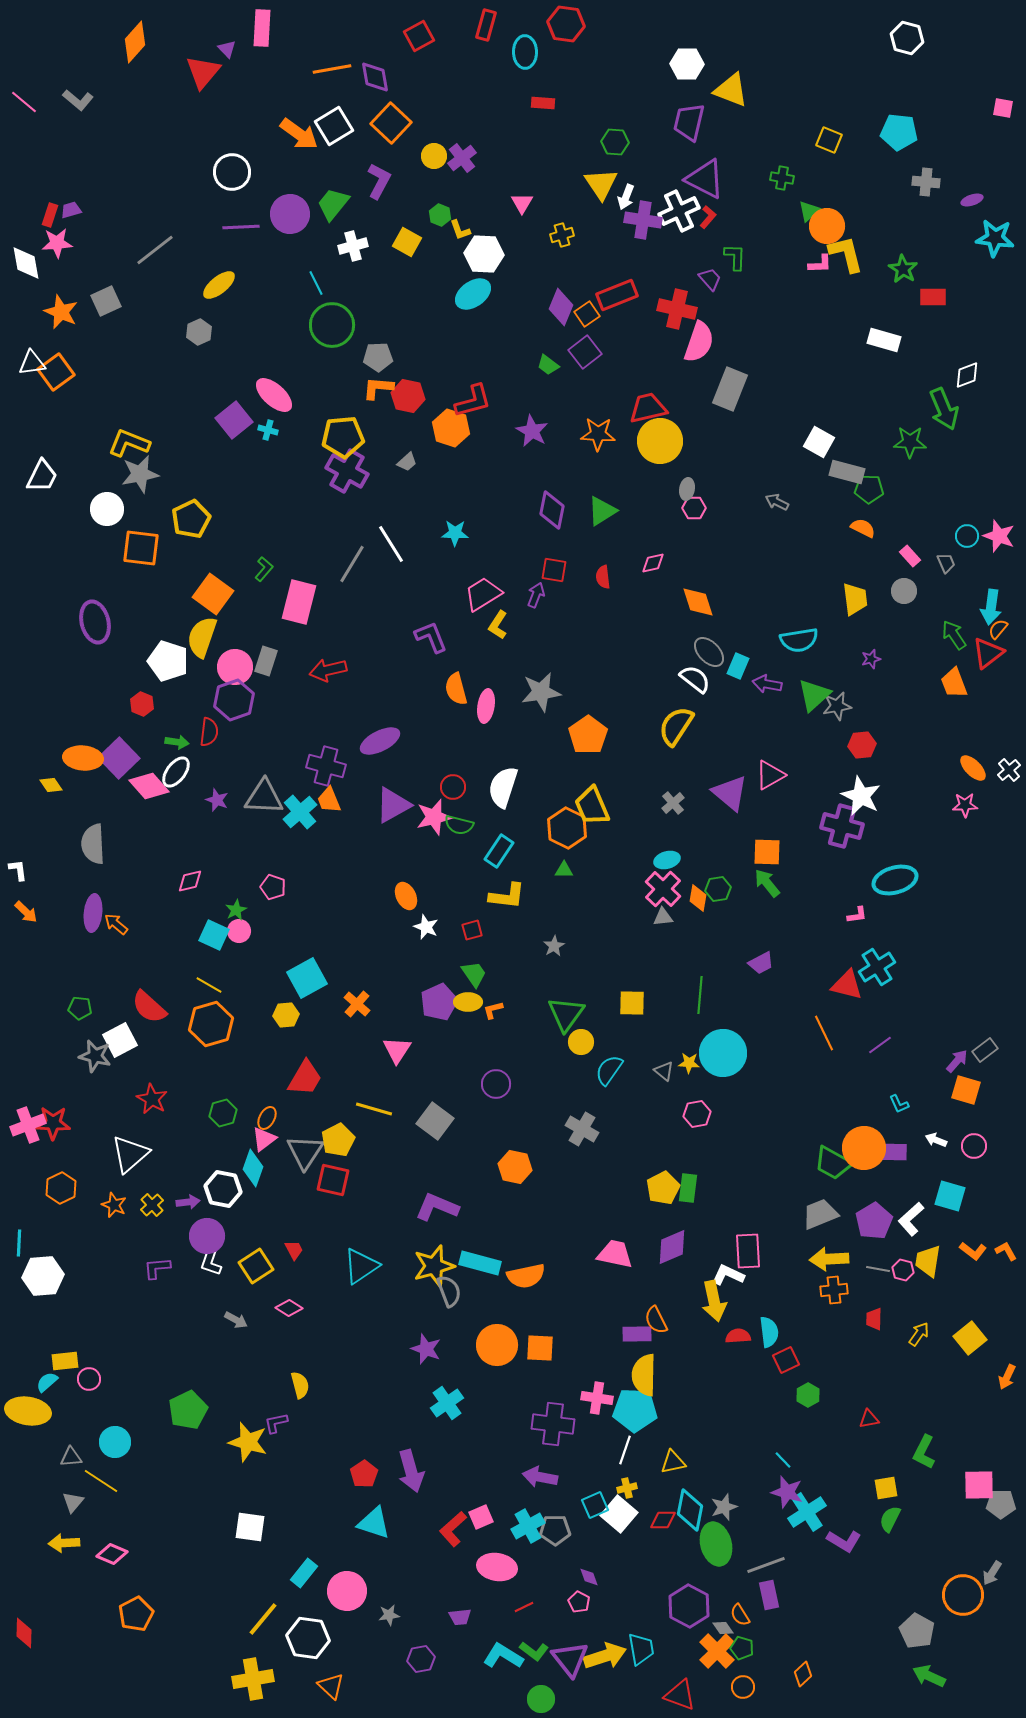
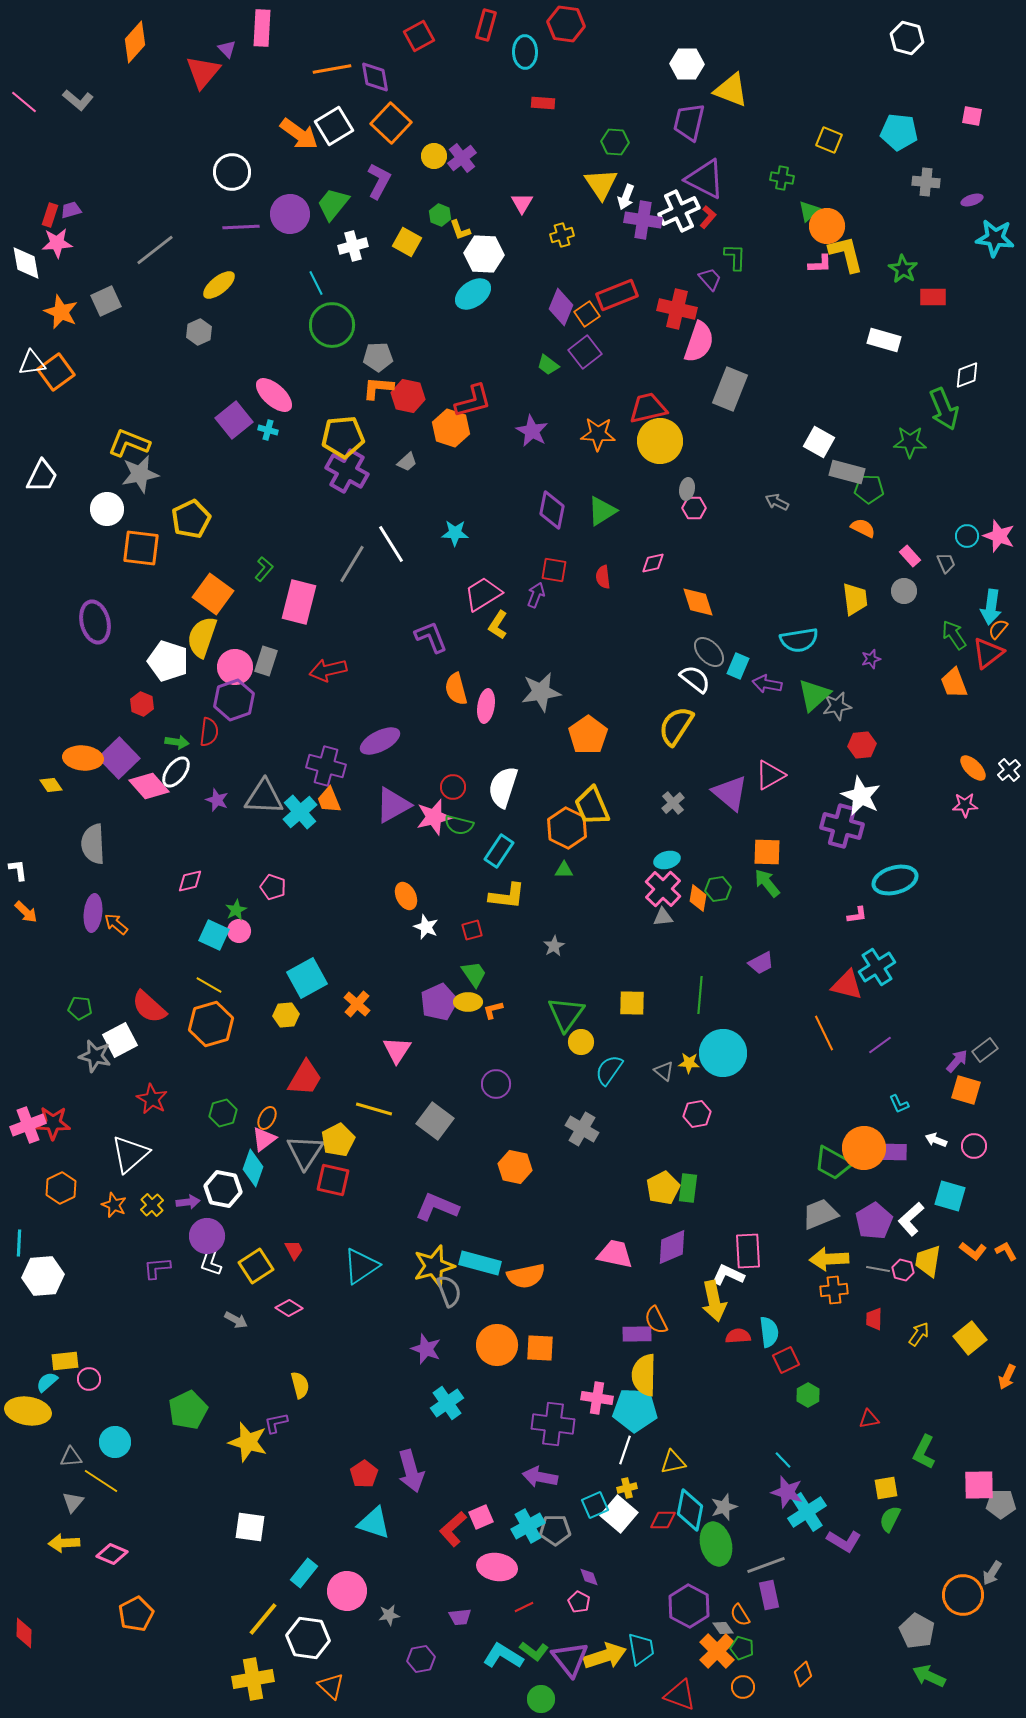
pink square at (1003, 108): moved 31 px left, 8 px down
